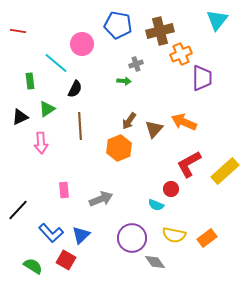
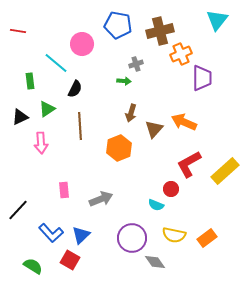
brown arrow: moved 2 px right, 8 px up; rotated 18 degrees counterclockwise
red square: moved 4 px right
